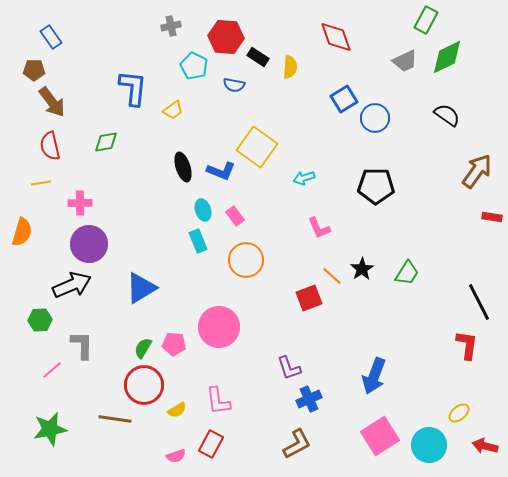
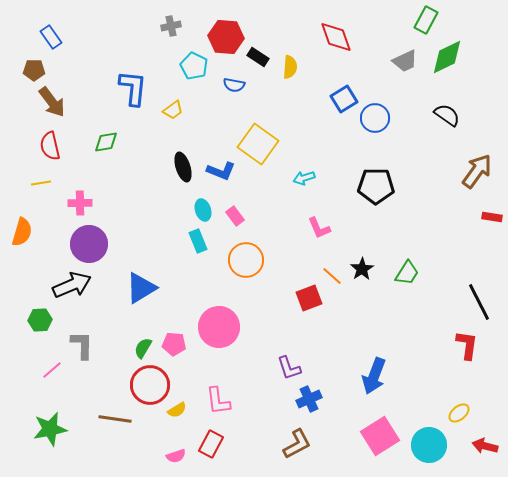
yellow square at (257, 147): moved 1 px right, 3 px up
red circle at (144, 385): moved 6 px right
